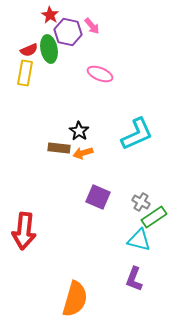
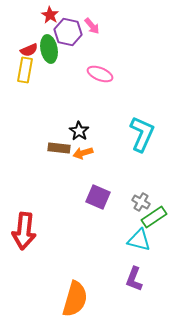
yellow rectangle: moved 3 px up
cyan L-shape: moved 5 px right; rotated 42 degrees counterclockwise
